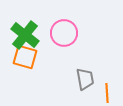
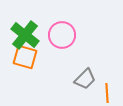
pink circle: moved 2 px left, 2 px down
gray trapezoid: rotated 55 degrees clockwise
